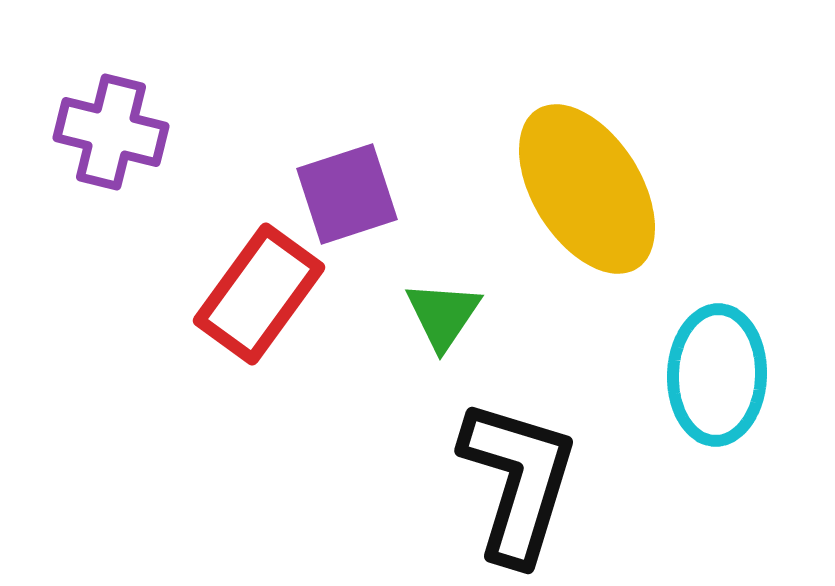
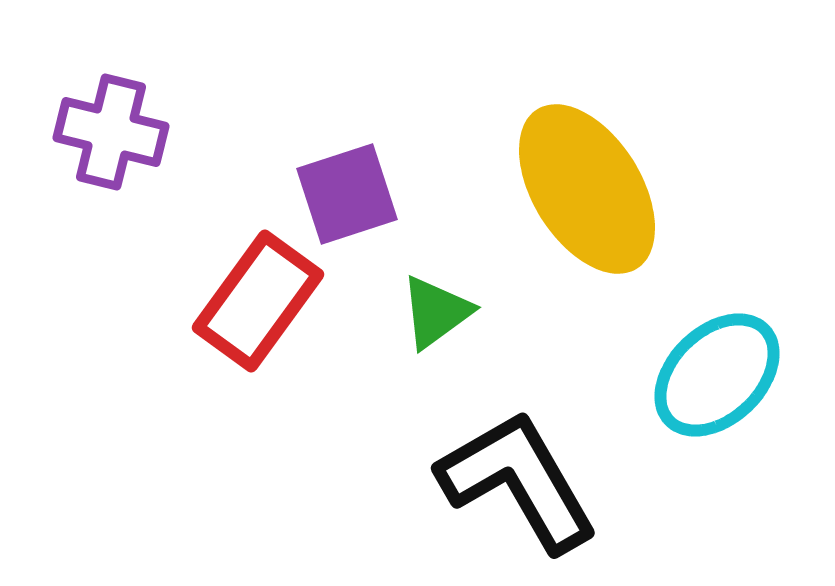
red rectangle: moved 1 px left, 7 px down
green triangle: moved 7 px left, 3 px up; rotated 20 degrees clockwise
cyan ellipse: rotated 44 degrees clockwise
black L-shape: rotated 47 degrees counterclockwise
